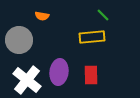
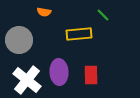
orange semicircle: moved 2 px right, 4 px up
yellow rectangle: moved 13 px left, 3 px up
purple ellipse: rotated 10 degrees counterclockwise
